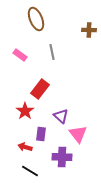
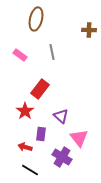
brown ellipse: rotated 35 degrees clockwise
pink triangle: moved 1 px right, 4 px down
purple cross: rotated 30 degrees clockwise
black line: moved 1 px up
